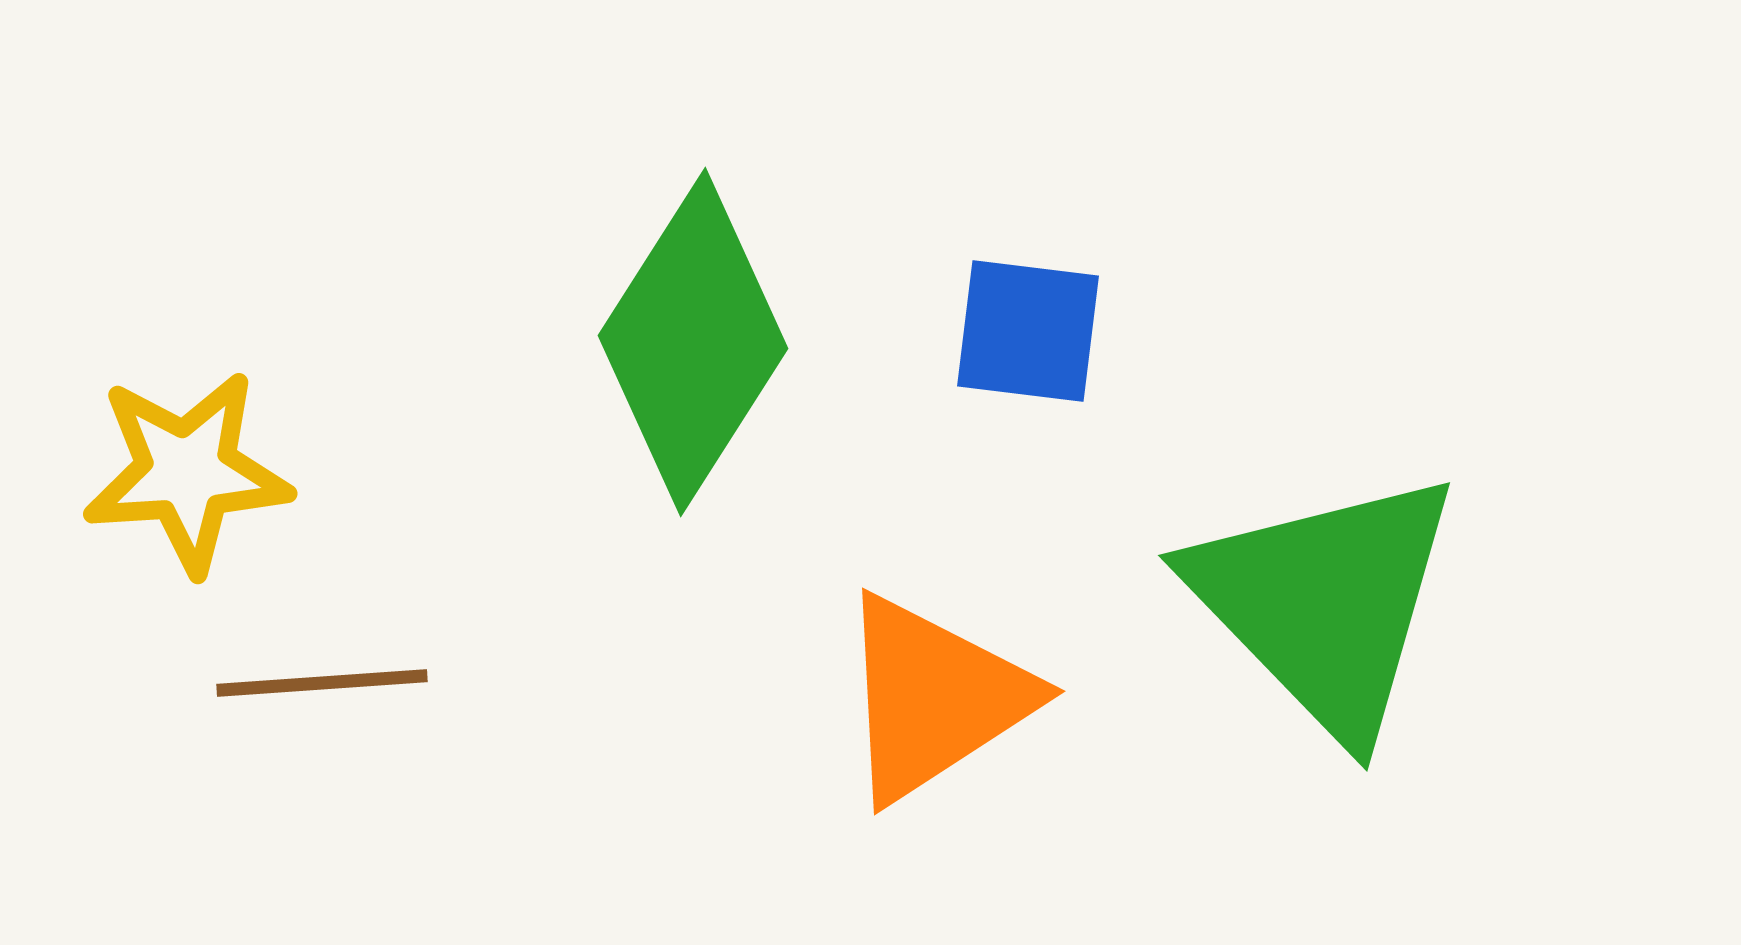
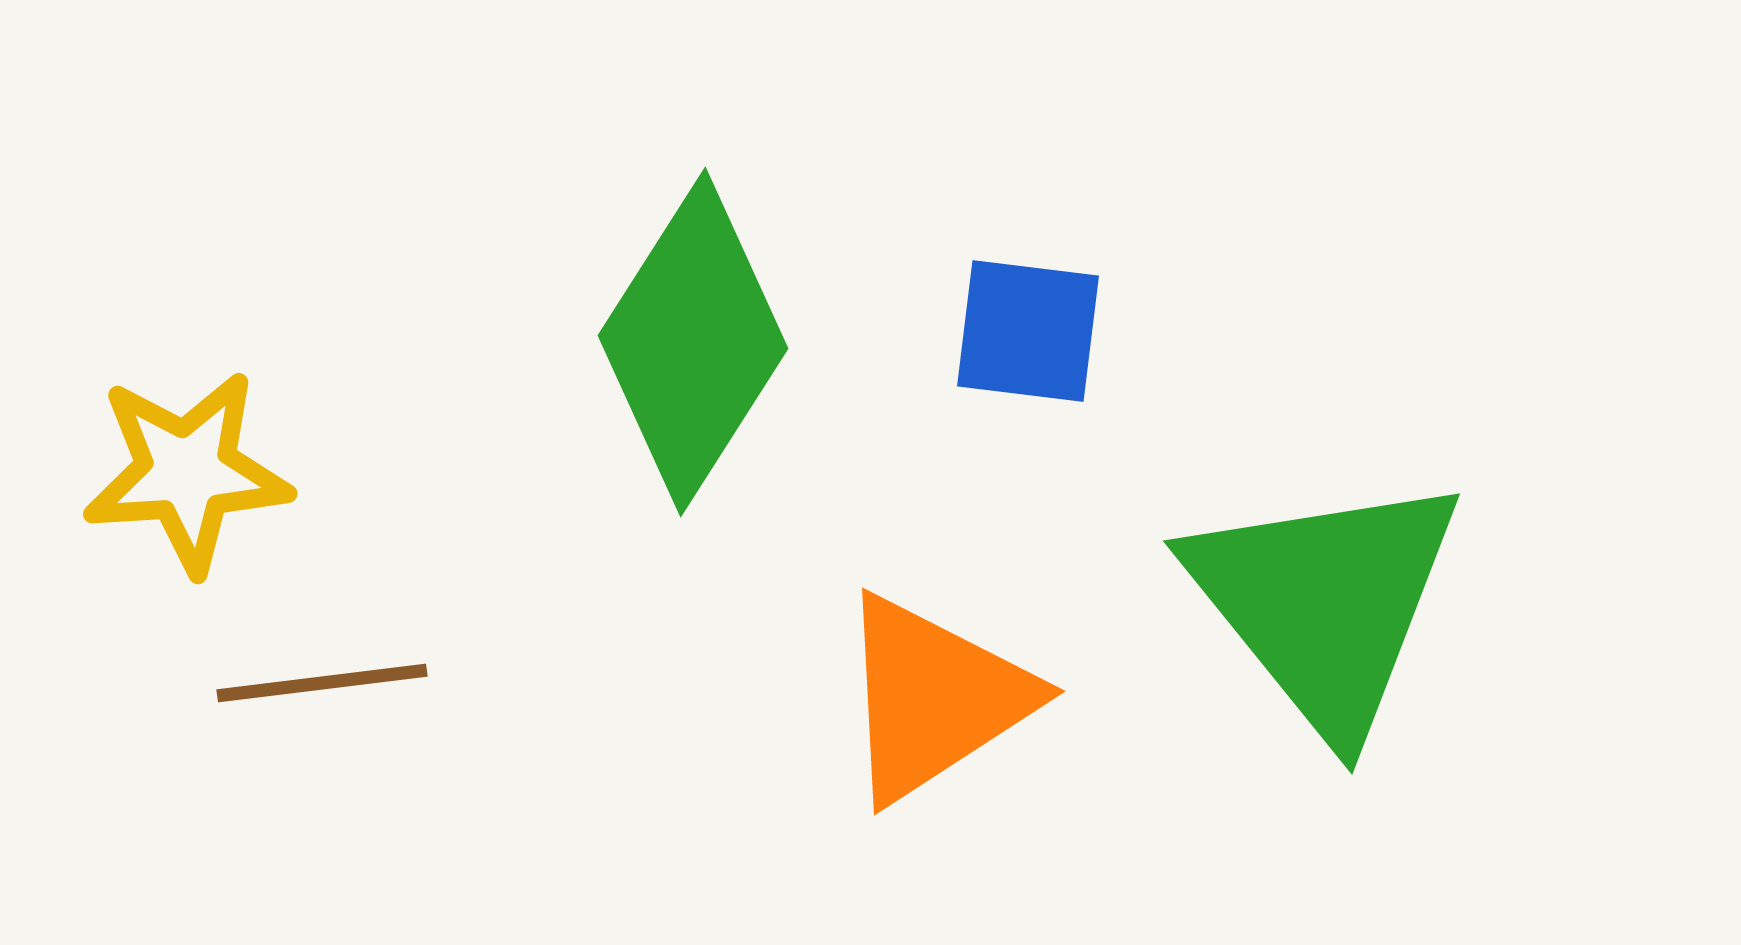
green triangle: rotated 5 degrees clockwise
brown line: rotated 3 degrees counterclockwise
